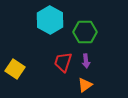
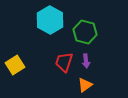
green hexagon: rotated 15 degrees clockwise
red trapezoid: moved 1 px right
yellow square: moved 4 px up; rotated 24 degrees clockwise
